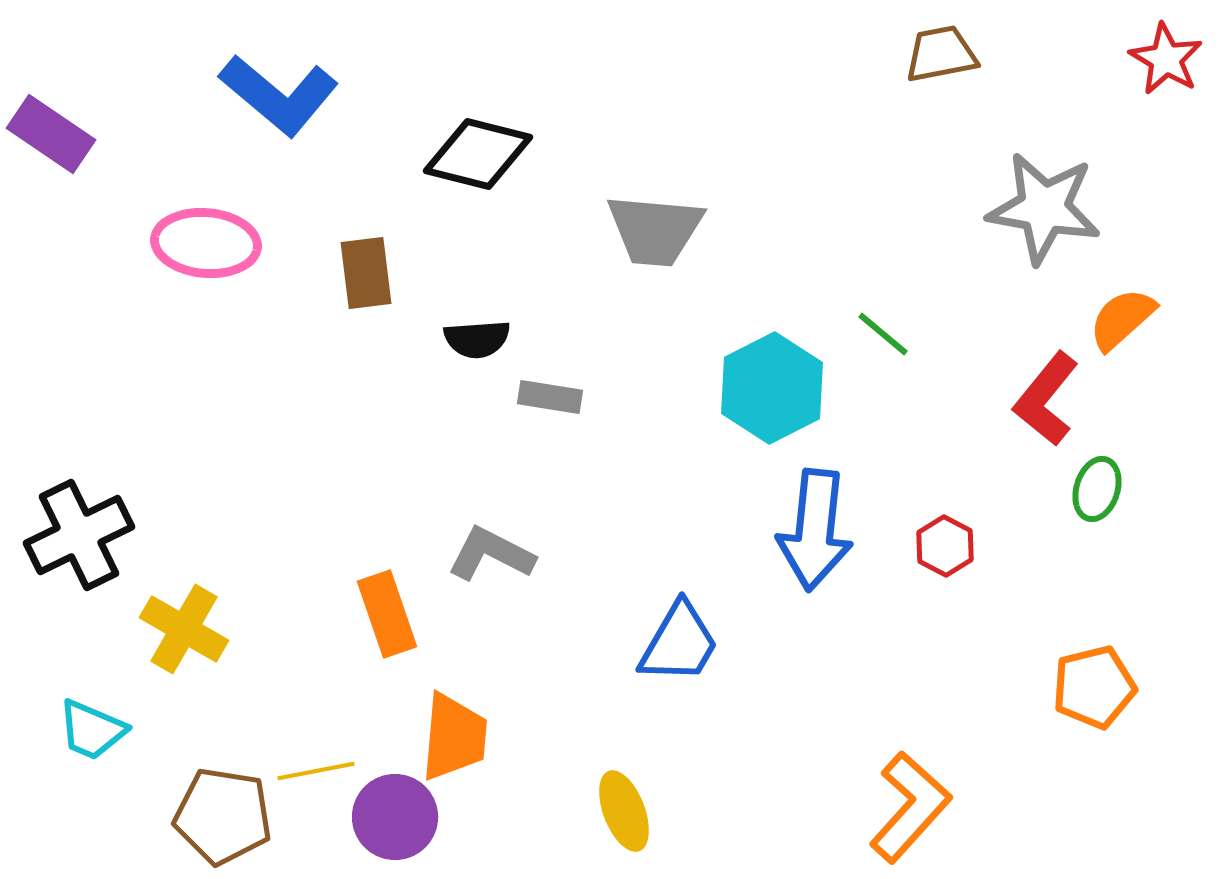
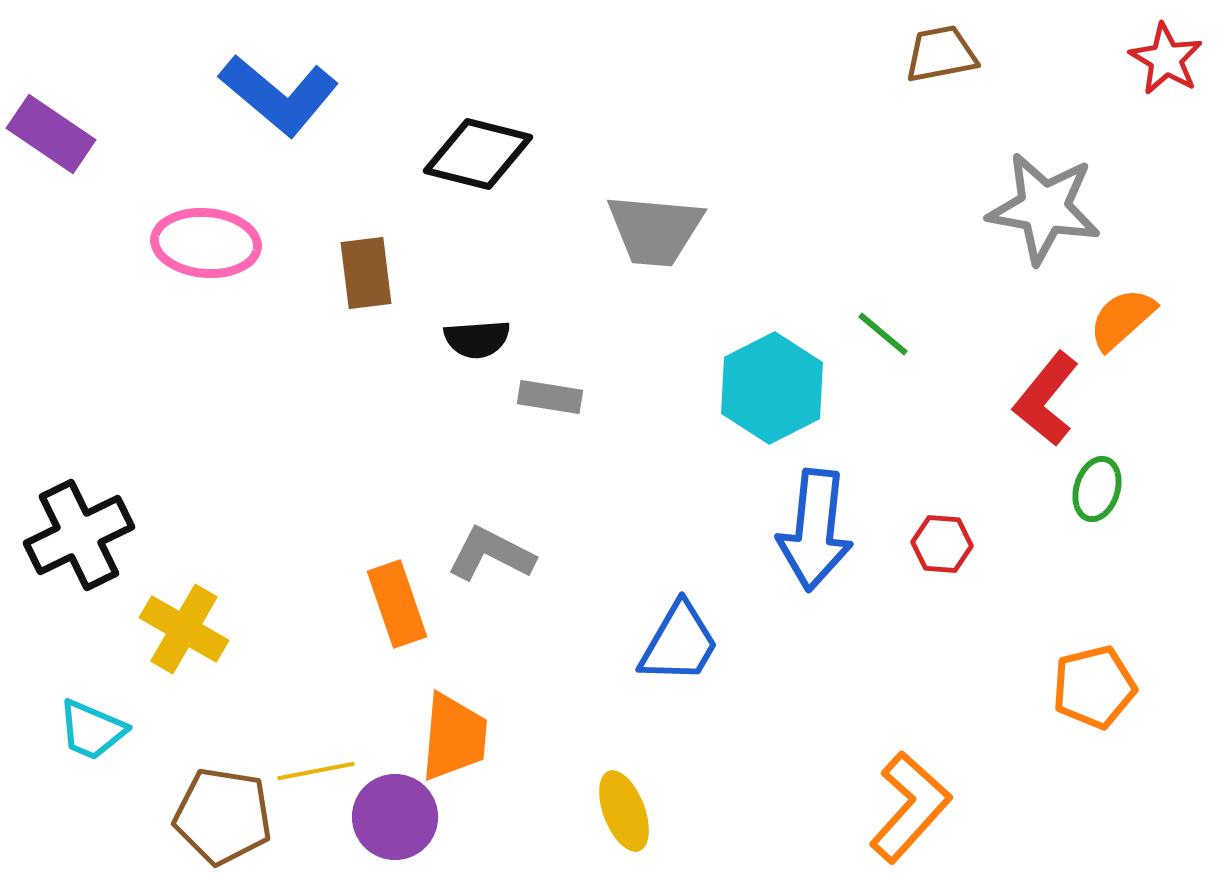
red hexagon: moved 3 px left, 2 px up; rotated 24 degrees counterclockwise
orange rectangle: moved 10 px right, 10 px up
